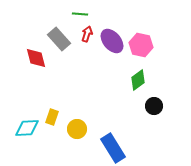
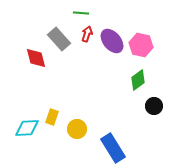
green line: moved 1 px right, 1 px up
